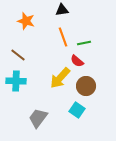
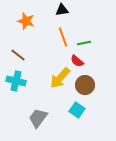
cyan cross: rotated 12 degrees clockwise
brown circle: moved 1 px left, 1 px up
